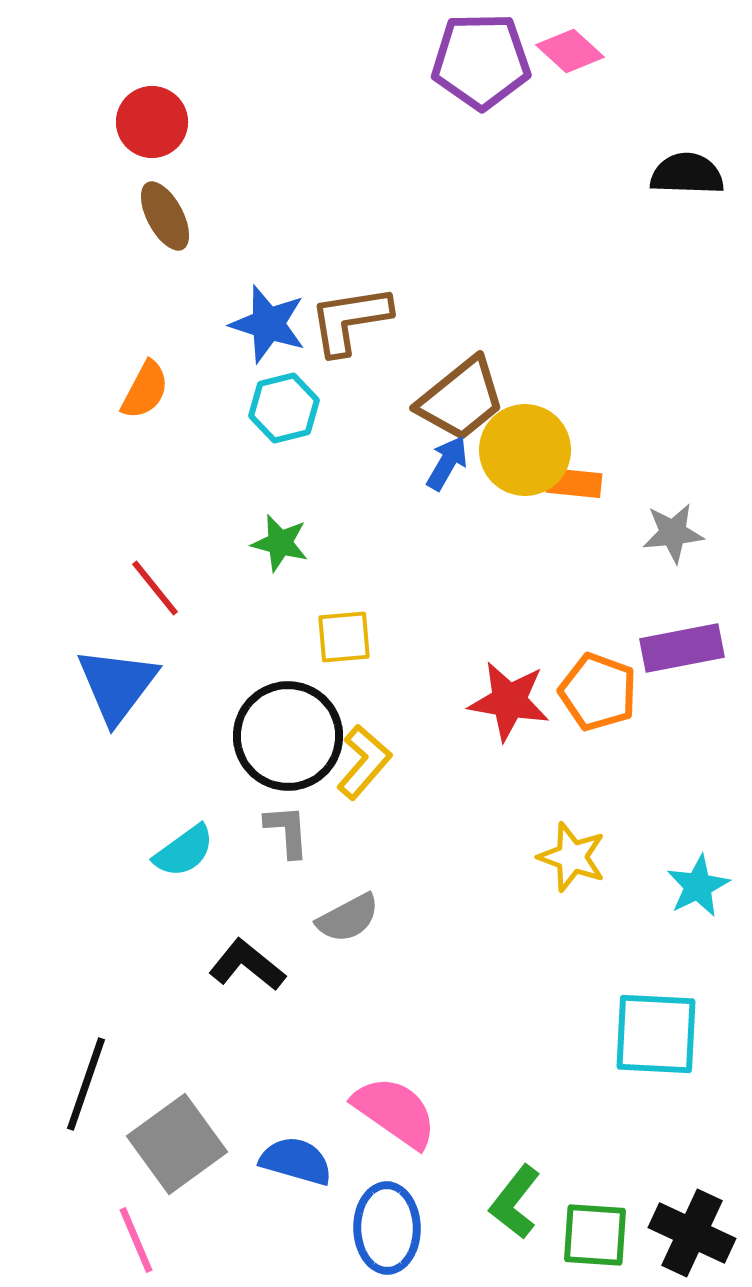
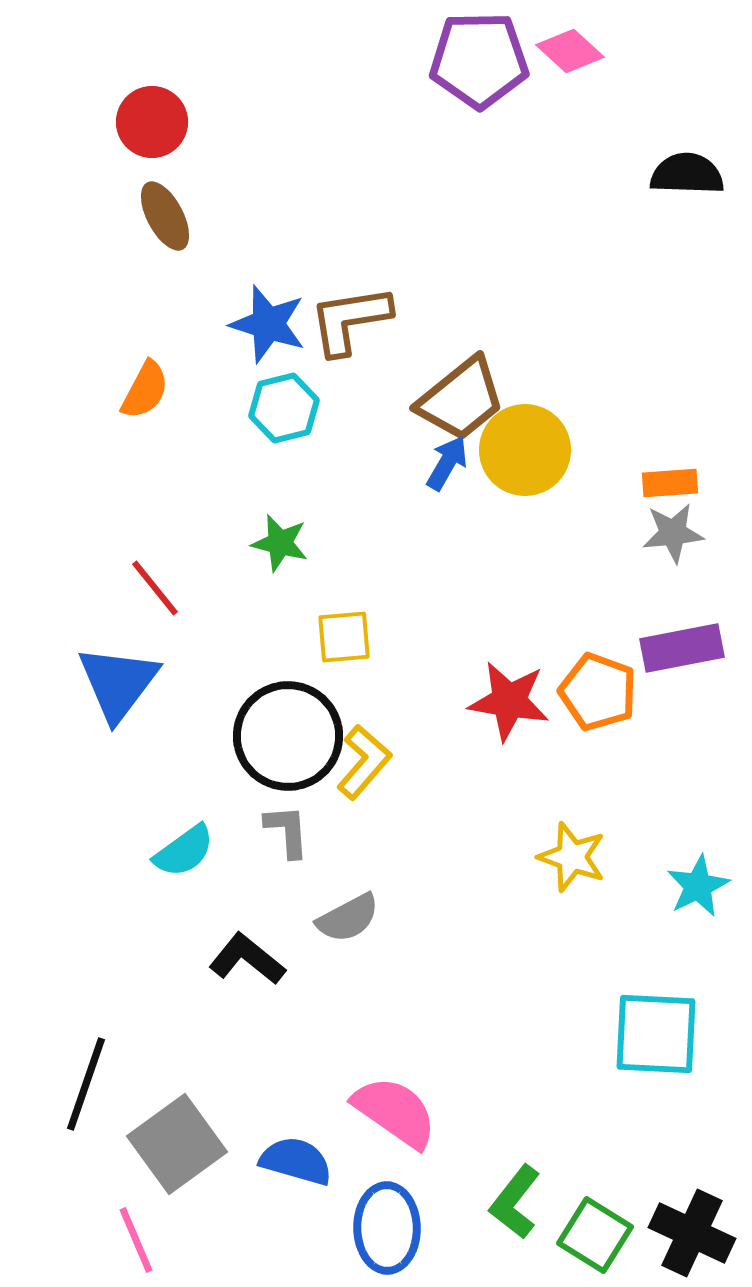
purple pentagon: moved 2 px left, 1 px up
orange rectangle: moved 96 px right; rotated 10 degrees counterclockwise
blue triangle: moved 1 px right, 2 px up
black L-shape: moved 6 px up
green square: rotated 28 degrees clockwise
